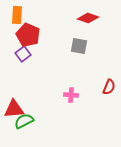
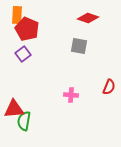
red pentagon: moved 1 px left, 6 px up
green semicircle: rotated 54 degrees counterclockwise
